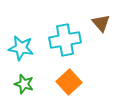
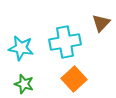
brown triangle: rotated 24 degrees clockwise
cyan cross: moved 2 px down
orange square: moved 5 px right, 3 px up
